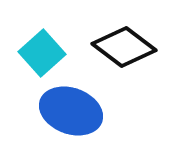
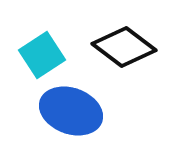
cyan square: moved 2 px down; rotated 9 degrees clockwise
